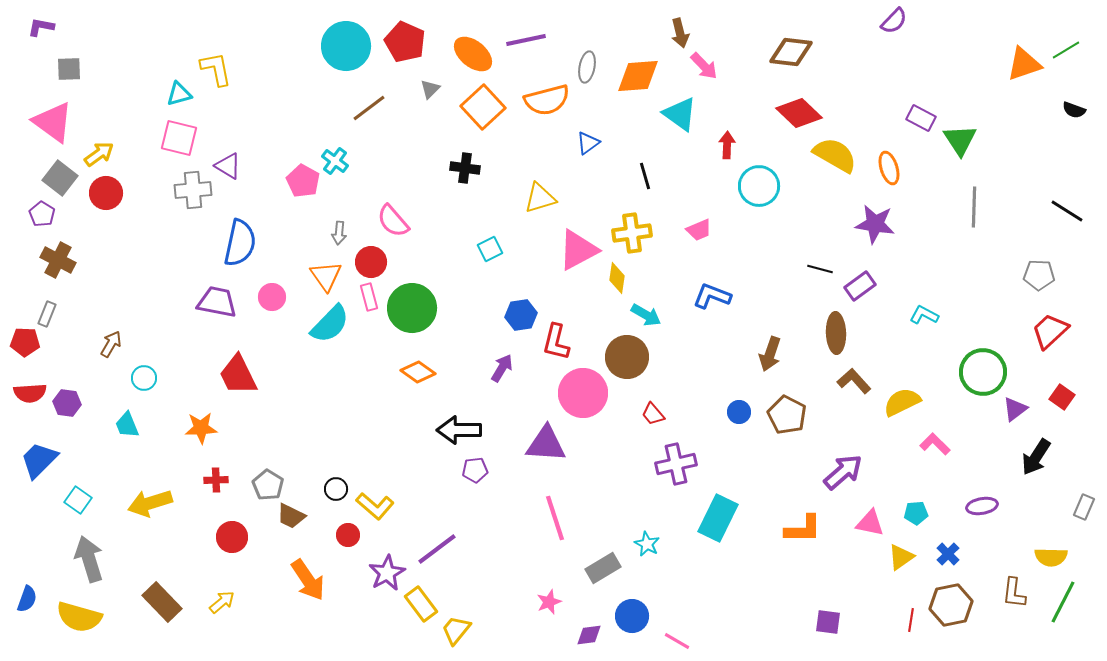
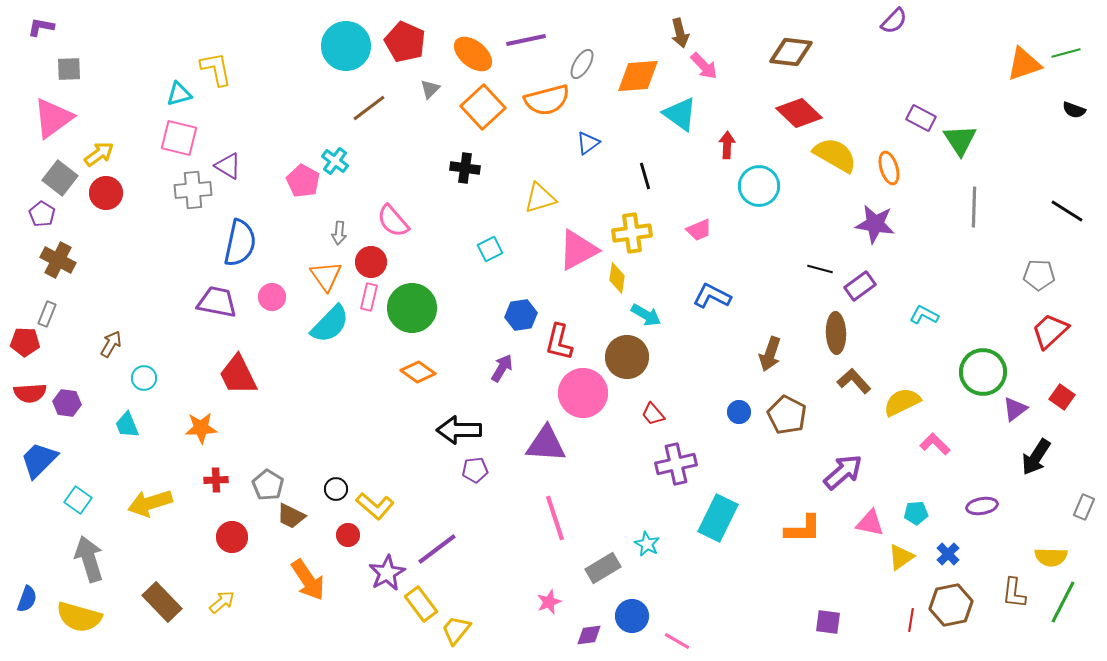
green line at (1066, 50): moved 3 px down; rotated 16 degrees clockwise
gray ellipse at (587, 67): moved 5 px left, 3 px up; rotated 20 degrees clockwise
pink triangle at (53, 122): moved 4 px up; rotated 48 degrees clockwise
blue L-shape at (712, 296): rotated 6 degrees clockwise
pink rectangle at (369, 297): rotated 28 degrees clockwise
red L-shape at (556, 342): moved 3 px right
